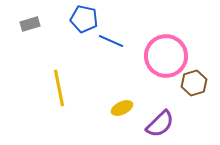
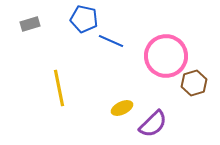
purple semicircle: moved 7 px left
